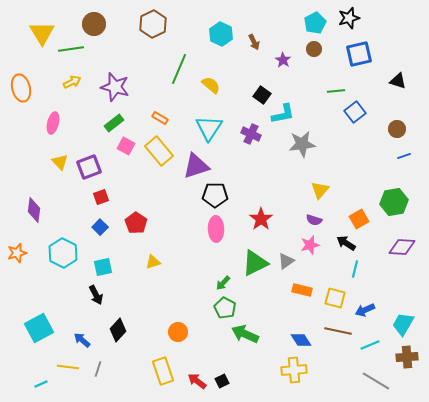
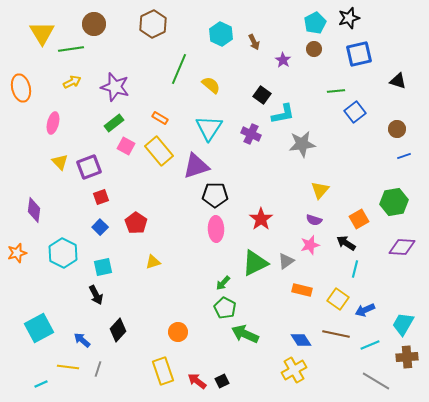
yellow square at (335, 298): moved 3 px right, 1 px down; rotated 20 degrees clockwise
brown line at (338, 331): moved 2 px left, 3 px down
yellow cross at (294, 370): rotated 25 degrees counterclockwise
